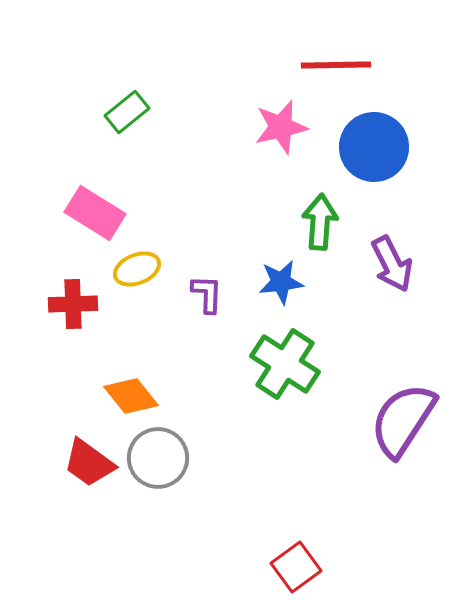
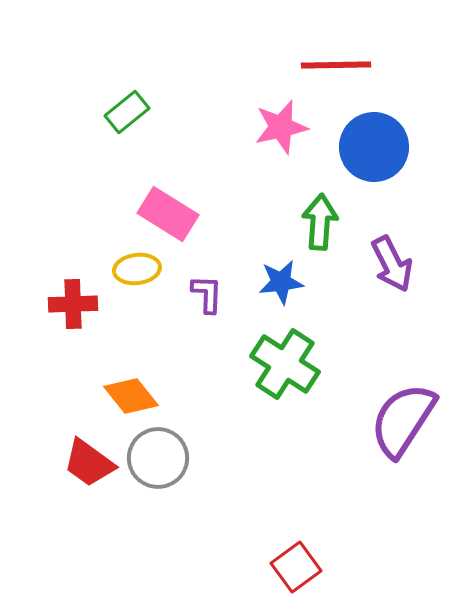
pink rectangle: moved 73 px right, 1 px down
yellow ellipse: rotated 15 degrees clockwise
